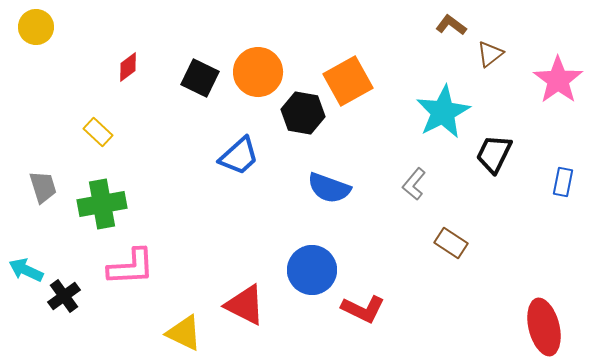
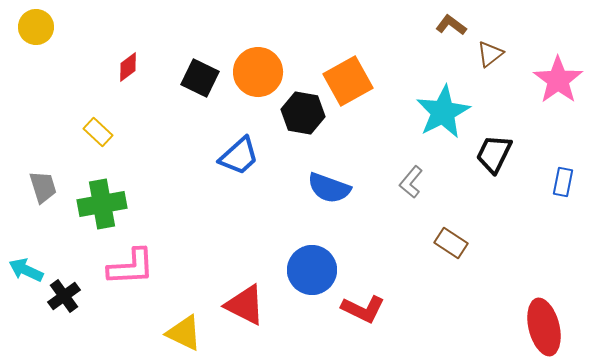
gray L-shape: moved 3 px left, 2 px up
